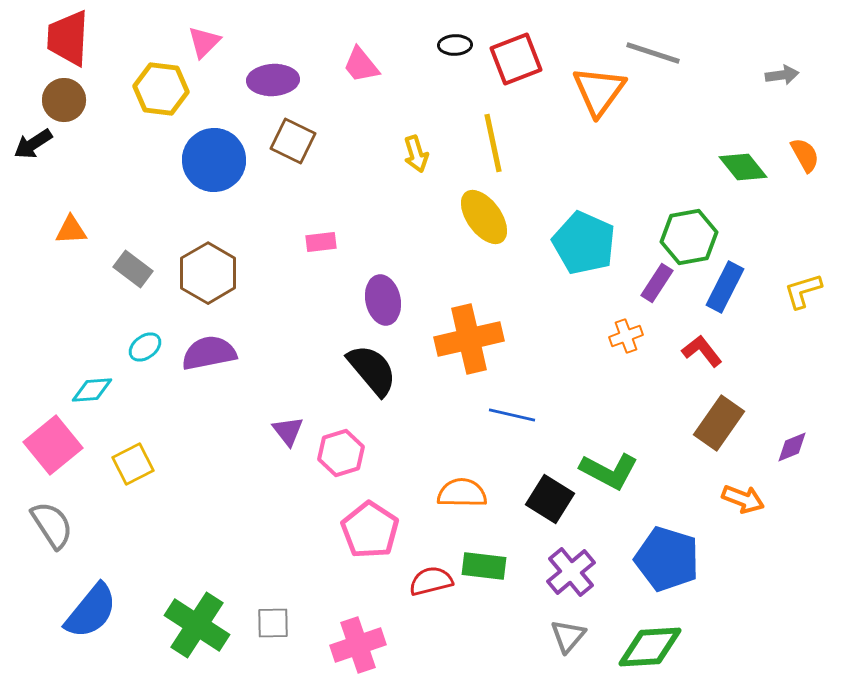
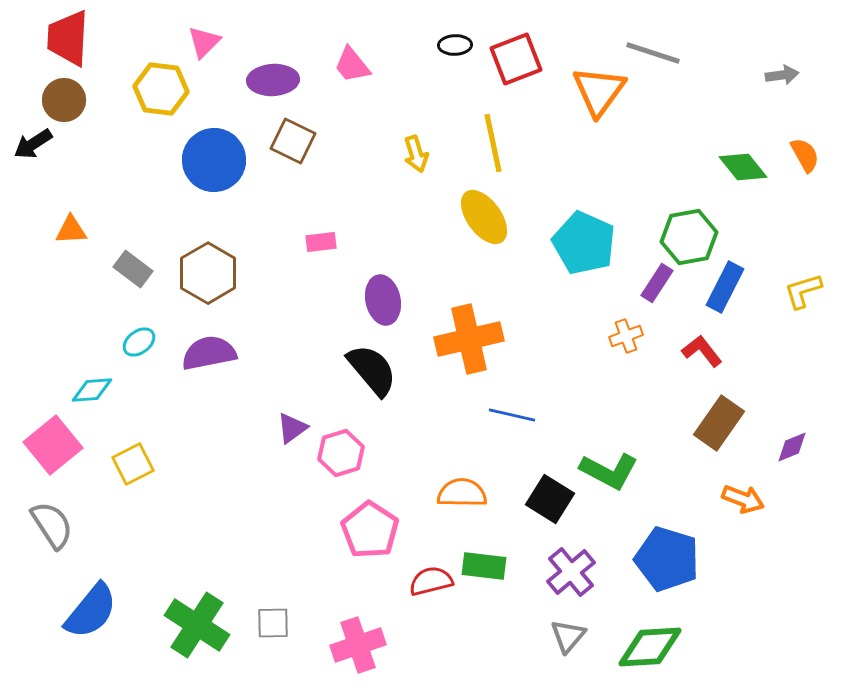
pink trapezoid at (361, 65): moved 9 px left
cyan ellipse at (145, 347): moved 6 px left, 5 px up
purple triangle at (288, 431): moved 4 px right, 3 px up; rotated 32 degrees clockwise
